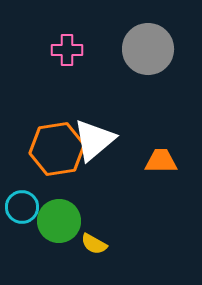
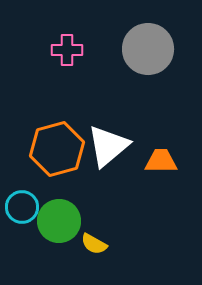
white triangle: moved 14 px right, 6 px down
orange hexagon: rotated 6 degrees counterclockwise
